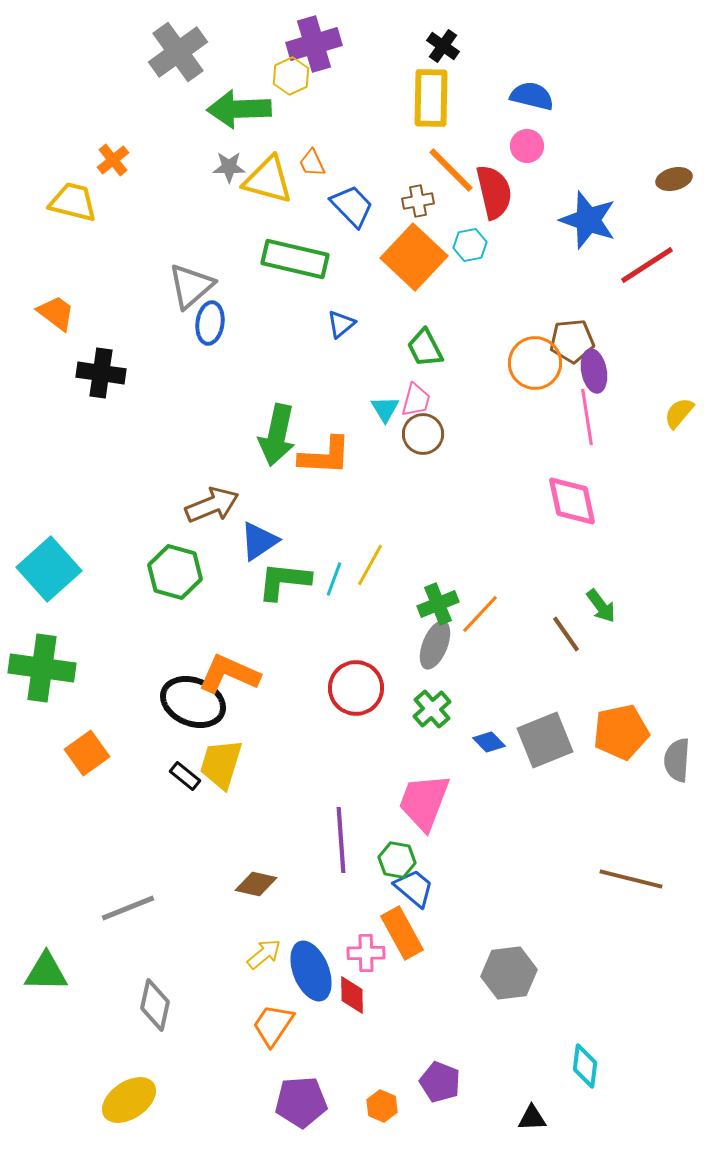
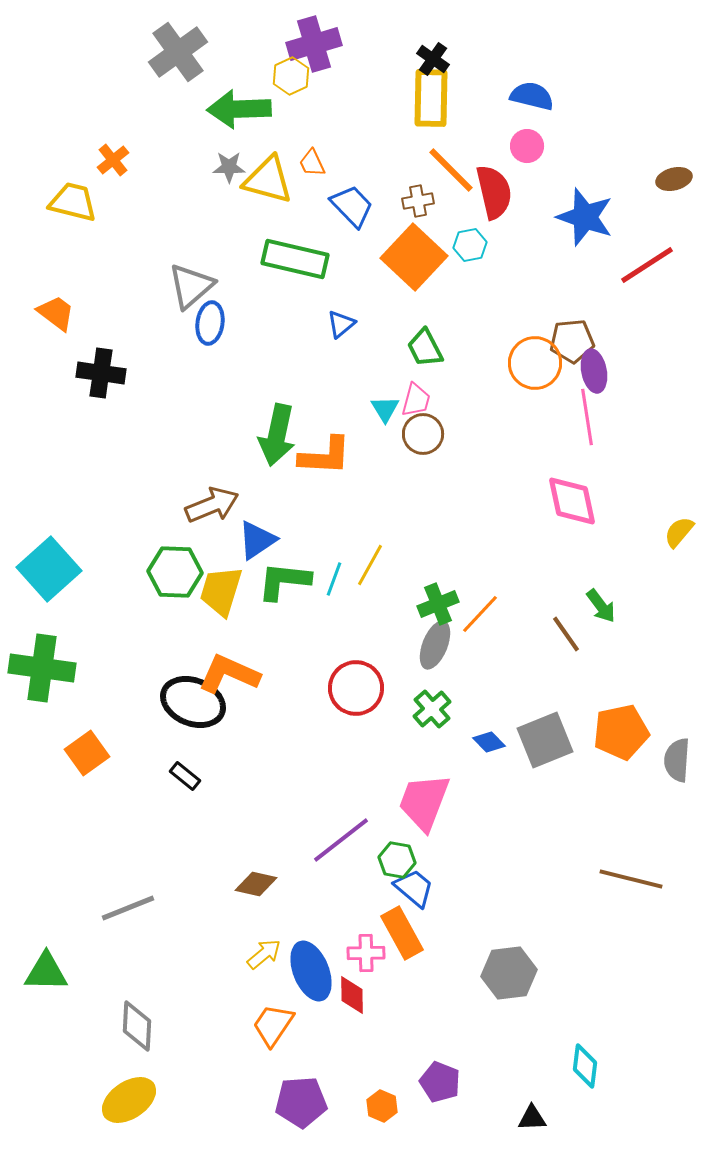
black cross at (443, 46): moved 10 px left, 13 px down
blue star at (588, 220): moved 3 px left, 3 px up
yellow semicircle at (679, 413): moved 119 px down
blue triangle at (259, 541): moved 2 px left, 1 px up
green hexagon at (175, 572): rotated 14 degrees counterclockwise
yellow trapezoid at (221, 764): moved 173 px up
purple line at (341, 840): rotated 56 degrees clockwise
gray diamond at (155, 1005): moved 18 px left, 21 px down; rotated 9 degrees counterclockwise
